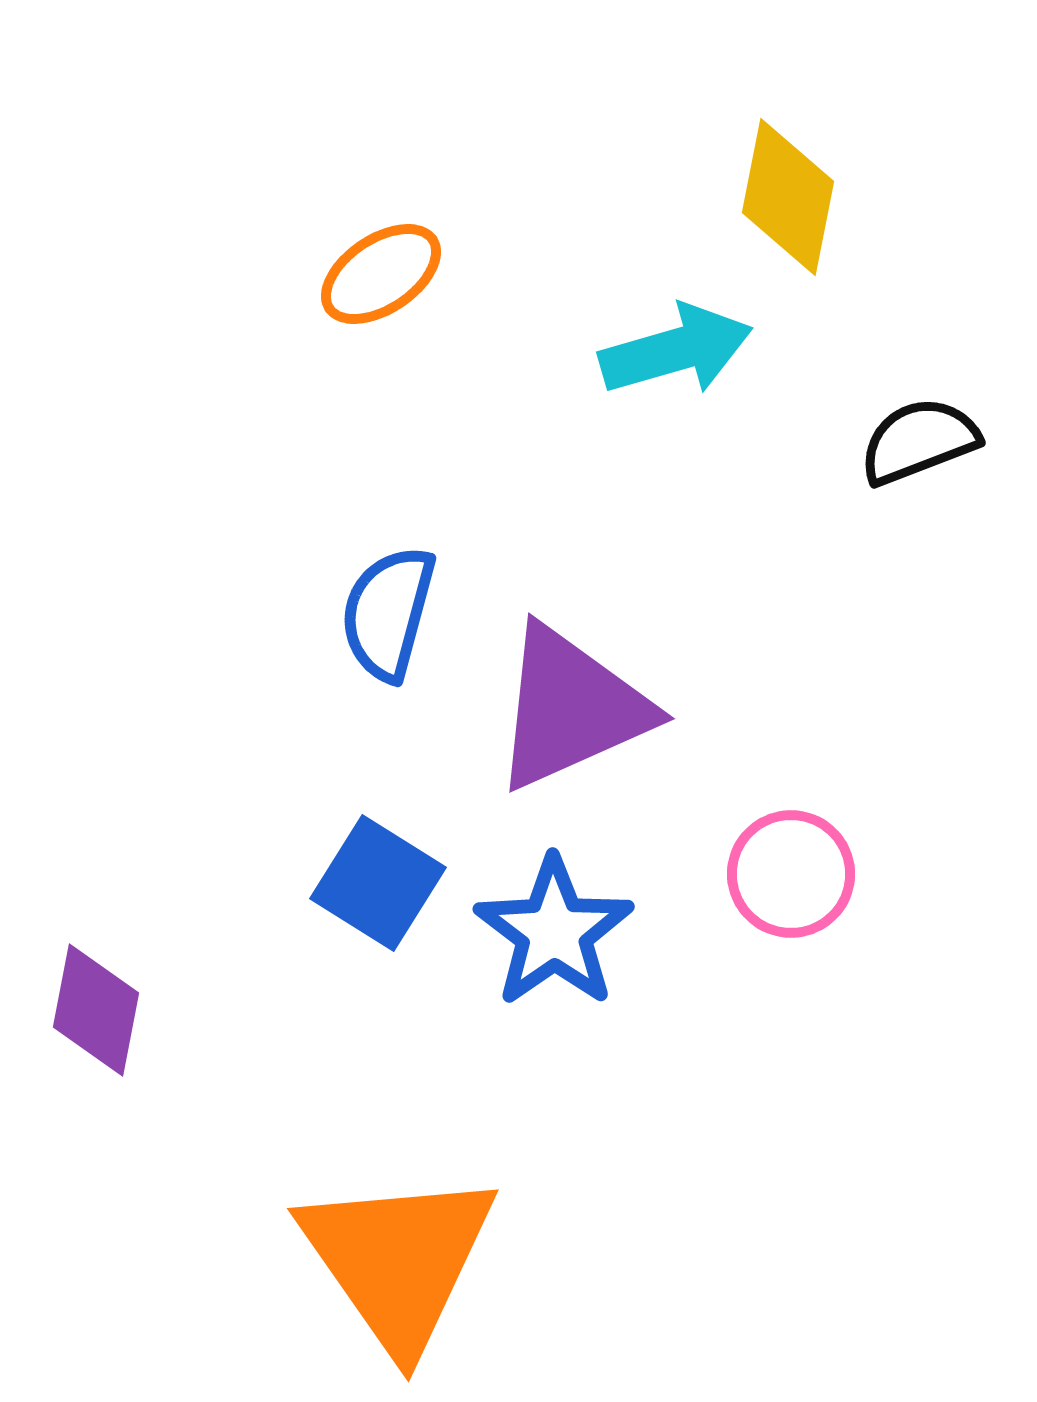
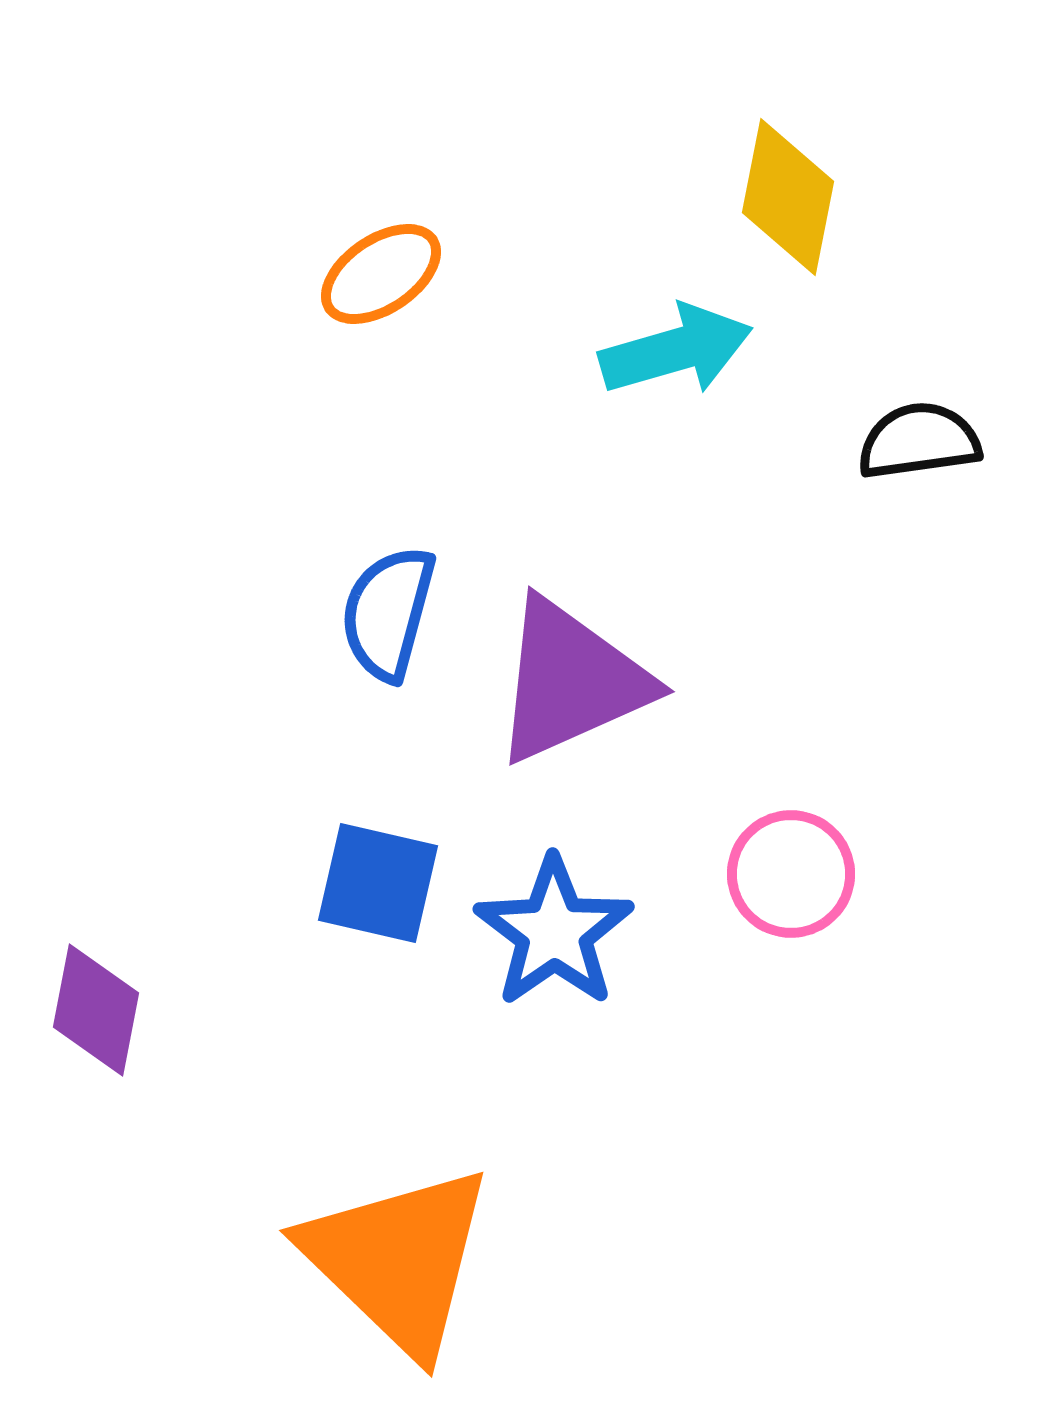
black semicircle: rotated 13 degrees clockwise
purple triangle: moved 27 px up
blue square: rotated 19 degrees counterclockwise
orange triangle: rotated 11 degrees counterclockwise
